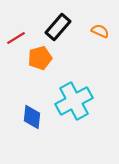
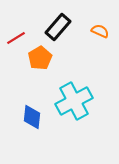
orange pentagon: rotated 15 degrees counterclockwise
